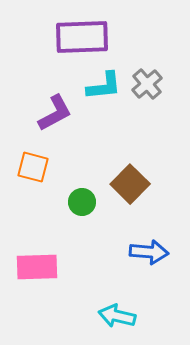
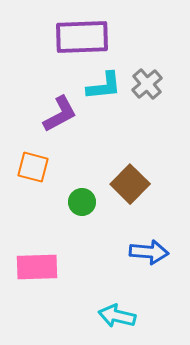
purple L-shape: moved 5 px right, 1 px down
